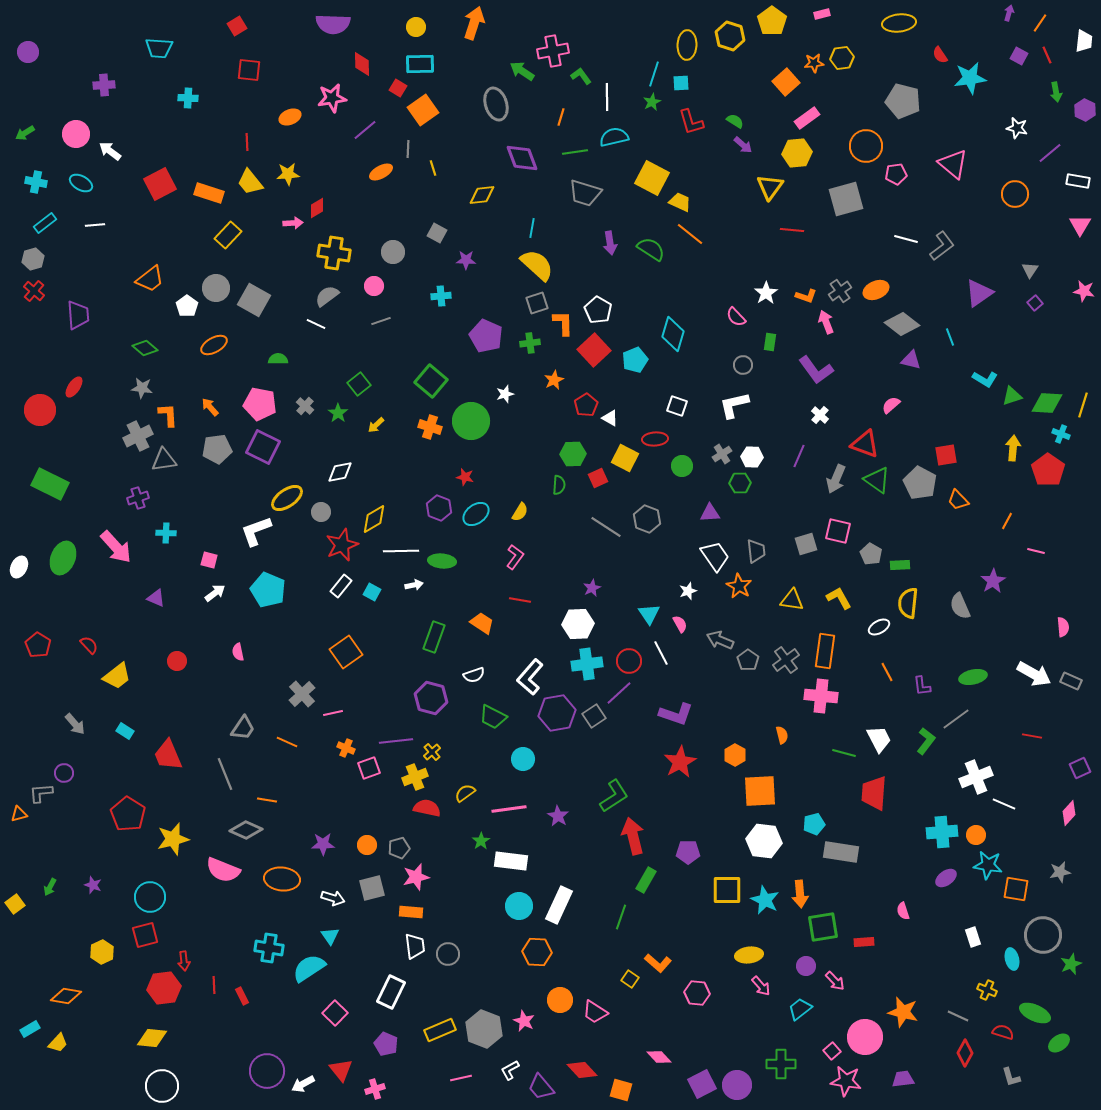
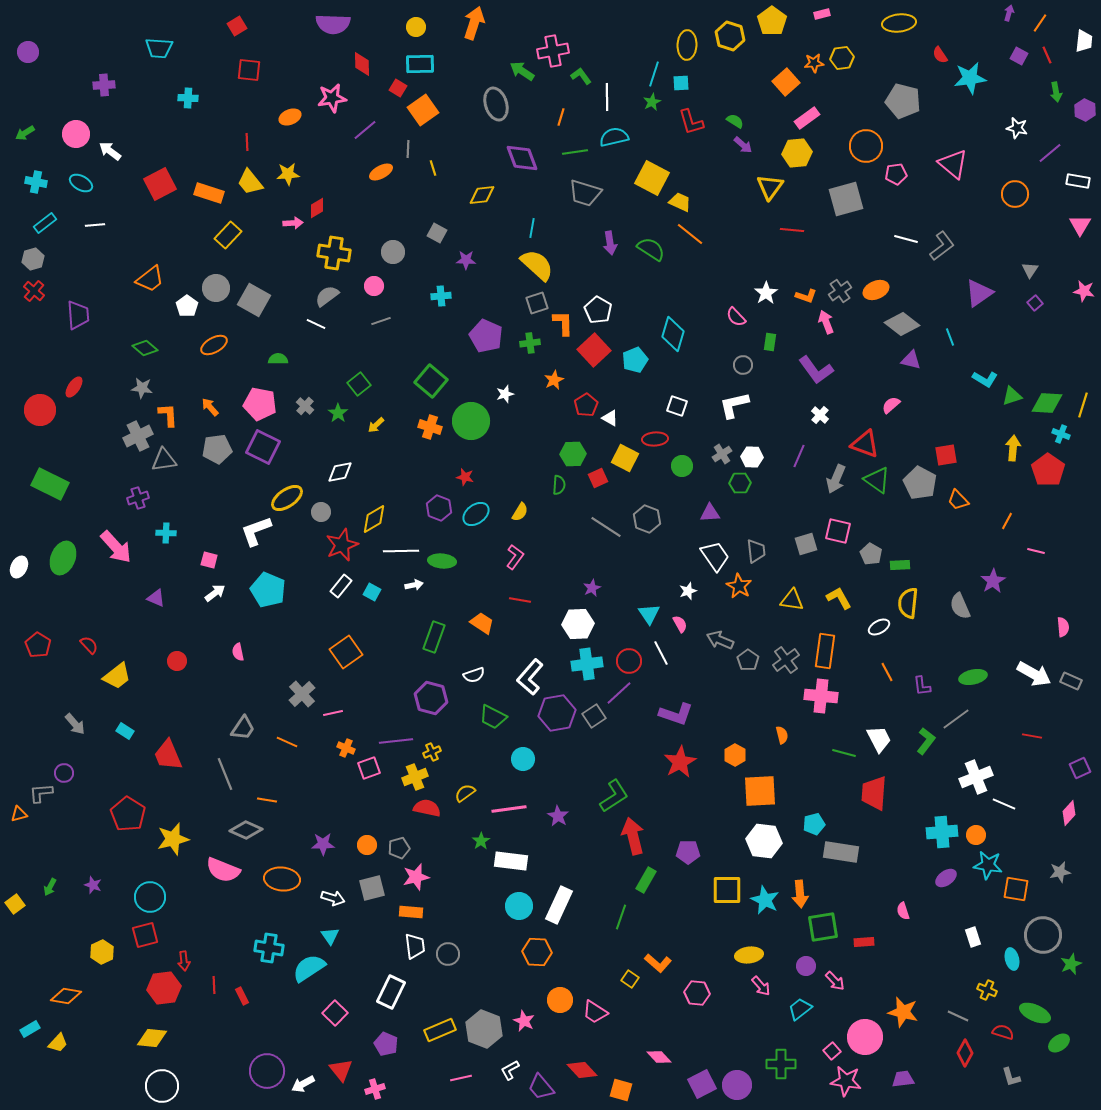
yellow cross at (432, 752): rotated 18 degrees clockwise
